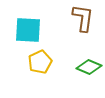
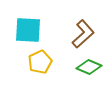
brown L-shape: moved 16 px down; rotated 40 degrees clockwise
